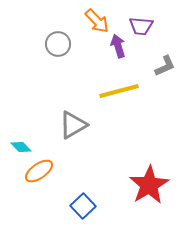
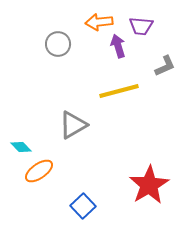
orange arrow: moved 2 px right, 1 px down; rotated 128 degrees clockwise
